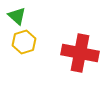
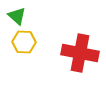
yellow hexagon: rotated 20 degrees clockwise
